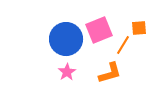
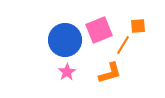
orange square: moved 1 px left, 2 px up
blue circle: moved 1 px left, 1 px down
